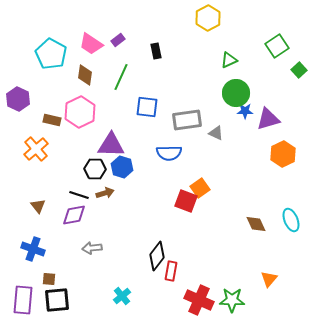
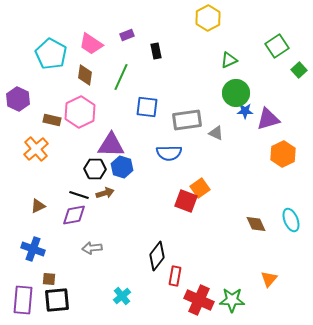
purple rectangle at (118, 40): moved 9 px right, 5 px up; rotated 16 degrees clockwise
brown triangle at (38, 206): rotated 42 degrees clockwise
red rectangle at (171, 271): moved 4 px right, 5 px down
